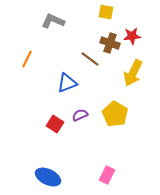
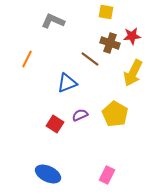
blue ellipse: moved 3 px up
